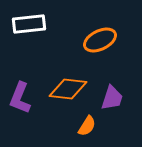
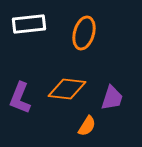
orange ellipse: moved 16 px left, 7 px up; rotated 48 degrees counterclockwise
orange diamond: moved 1 px left
